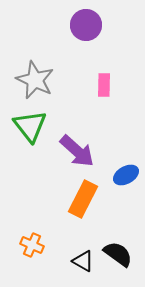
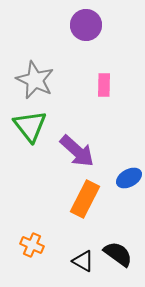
blue ellipse: moved 3 px right, 3 px down
orange rectangle: moved 2 px right
